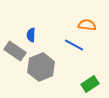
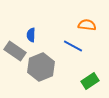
blue line: moved 1 px left, 1 px down
green rectangle: moved 3 px up
